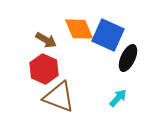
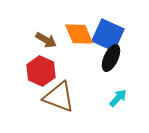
orange diamond: moved 5 px down
black ellipse: moved 17 px left
red hexagon: moved 3 px left, 2 px down
